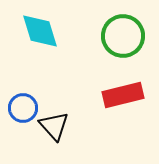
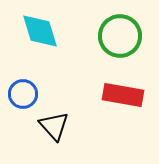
green circle: moved 3 px left
red rectangle: rotated 24 degrees clockwise
blue circle: moved 14 px up
